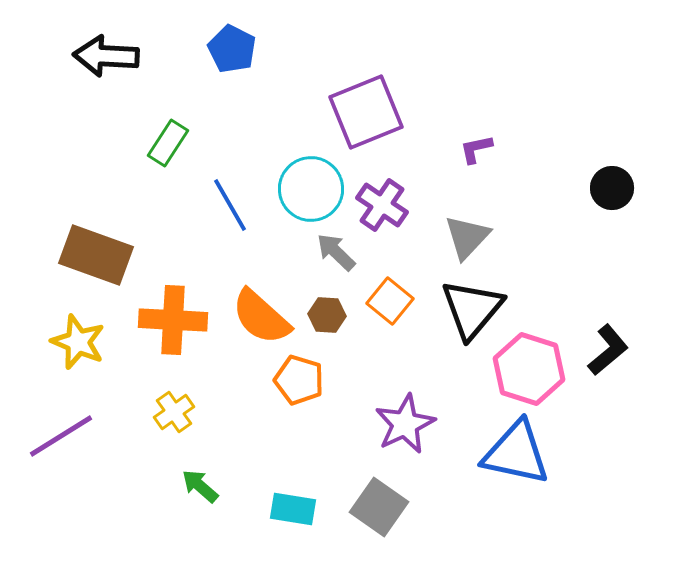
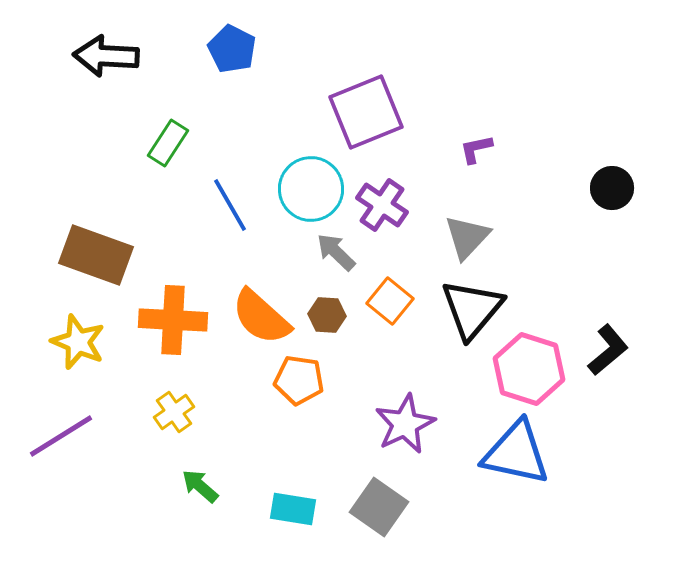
orange pentagon: rotated 9 degrees counterclockwise
